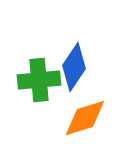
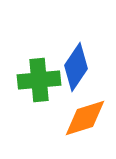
blue diamond: moved 2 px right
